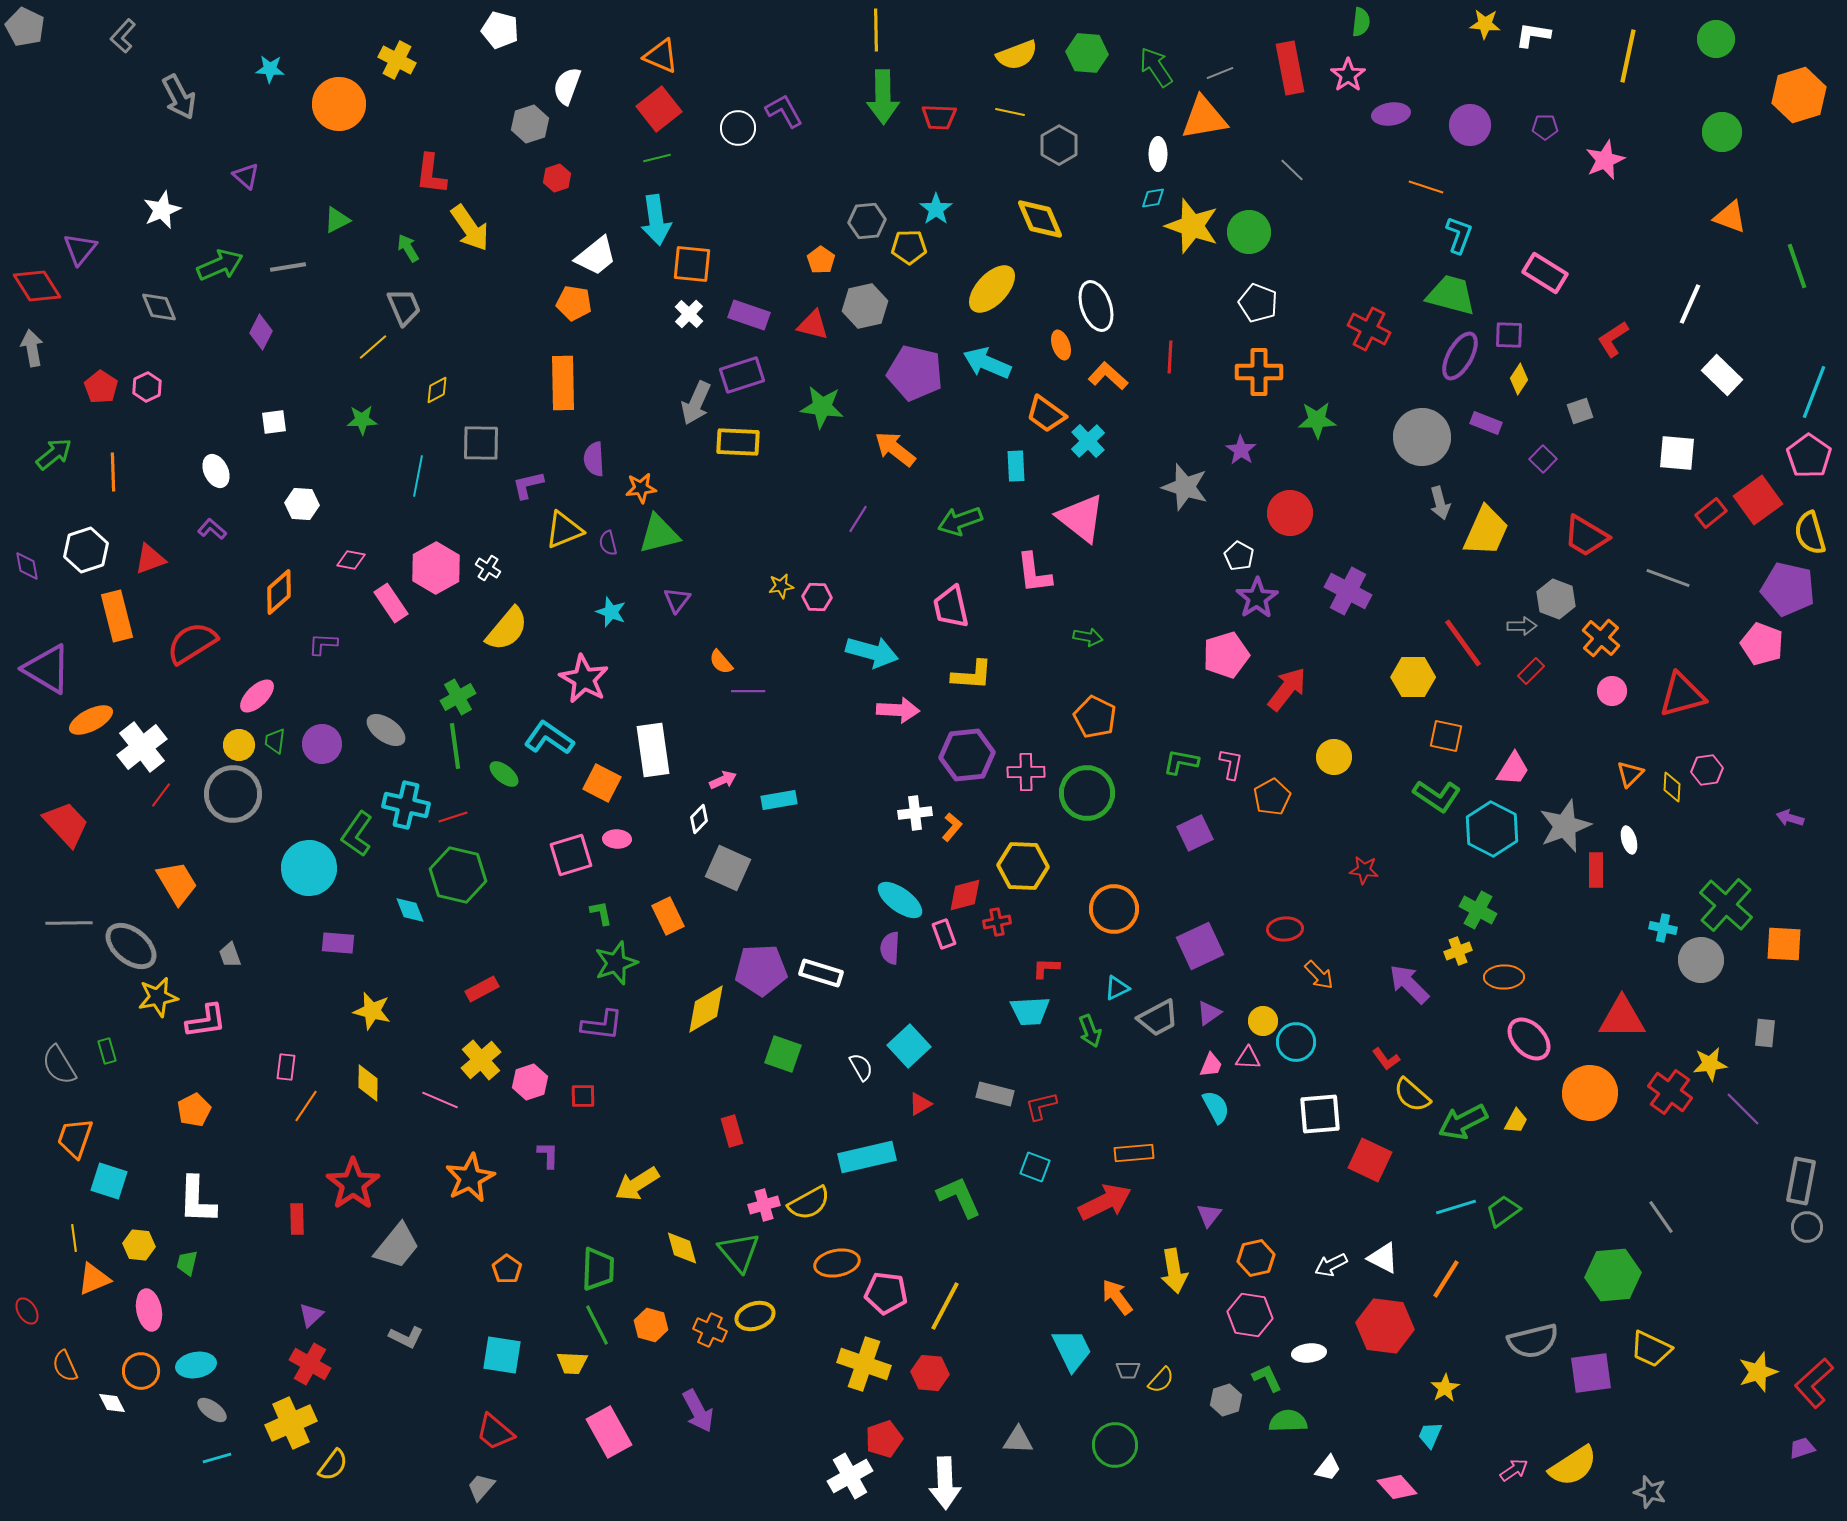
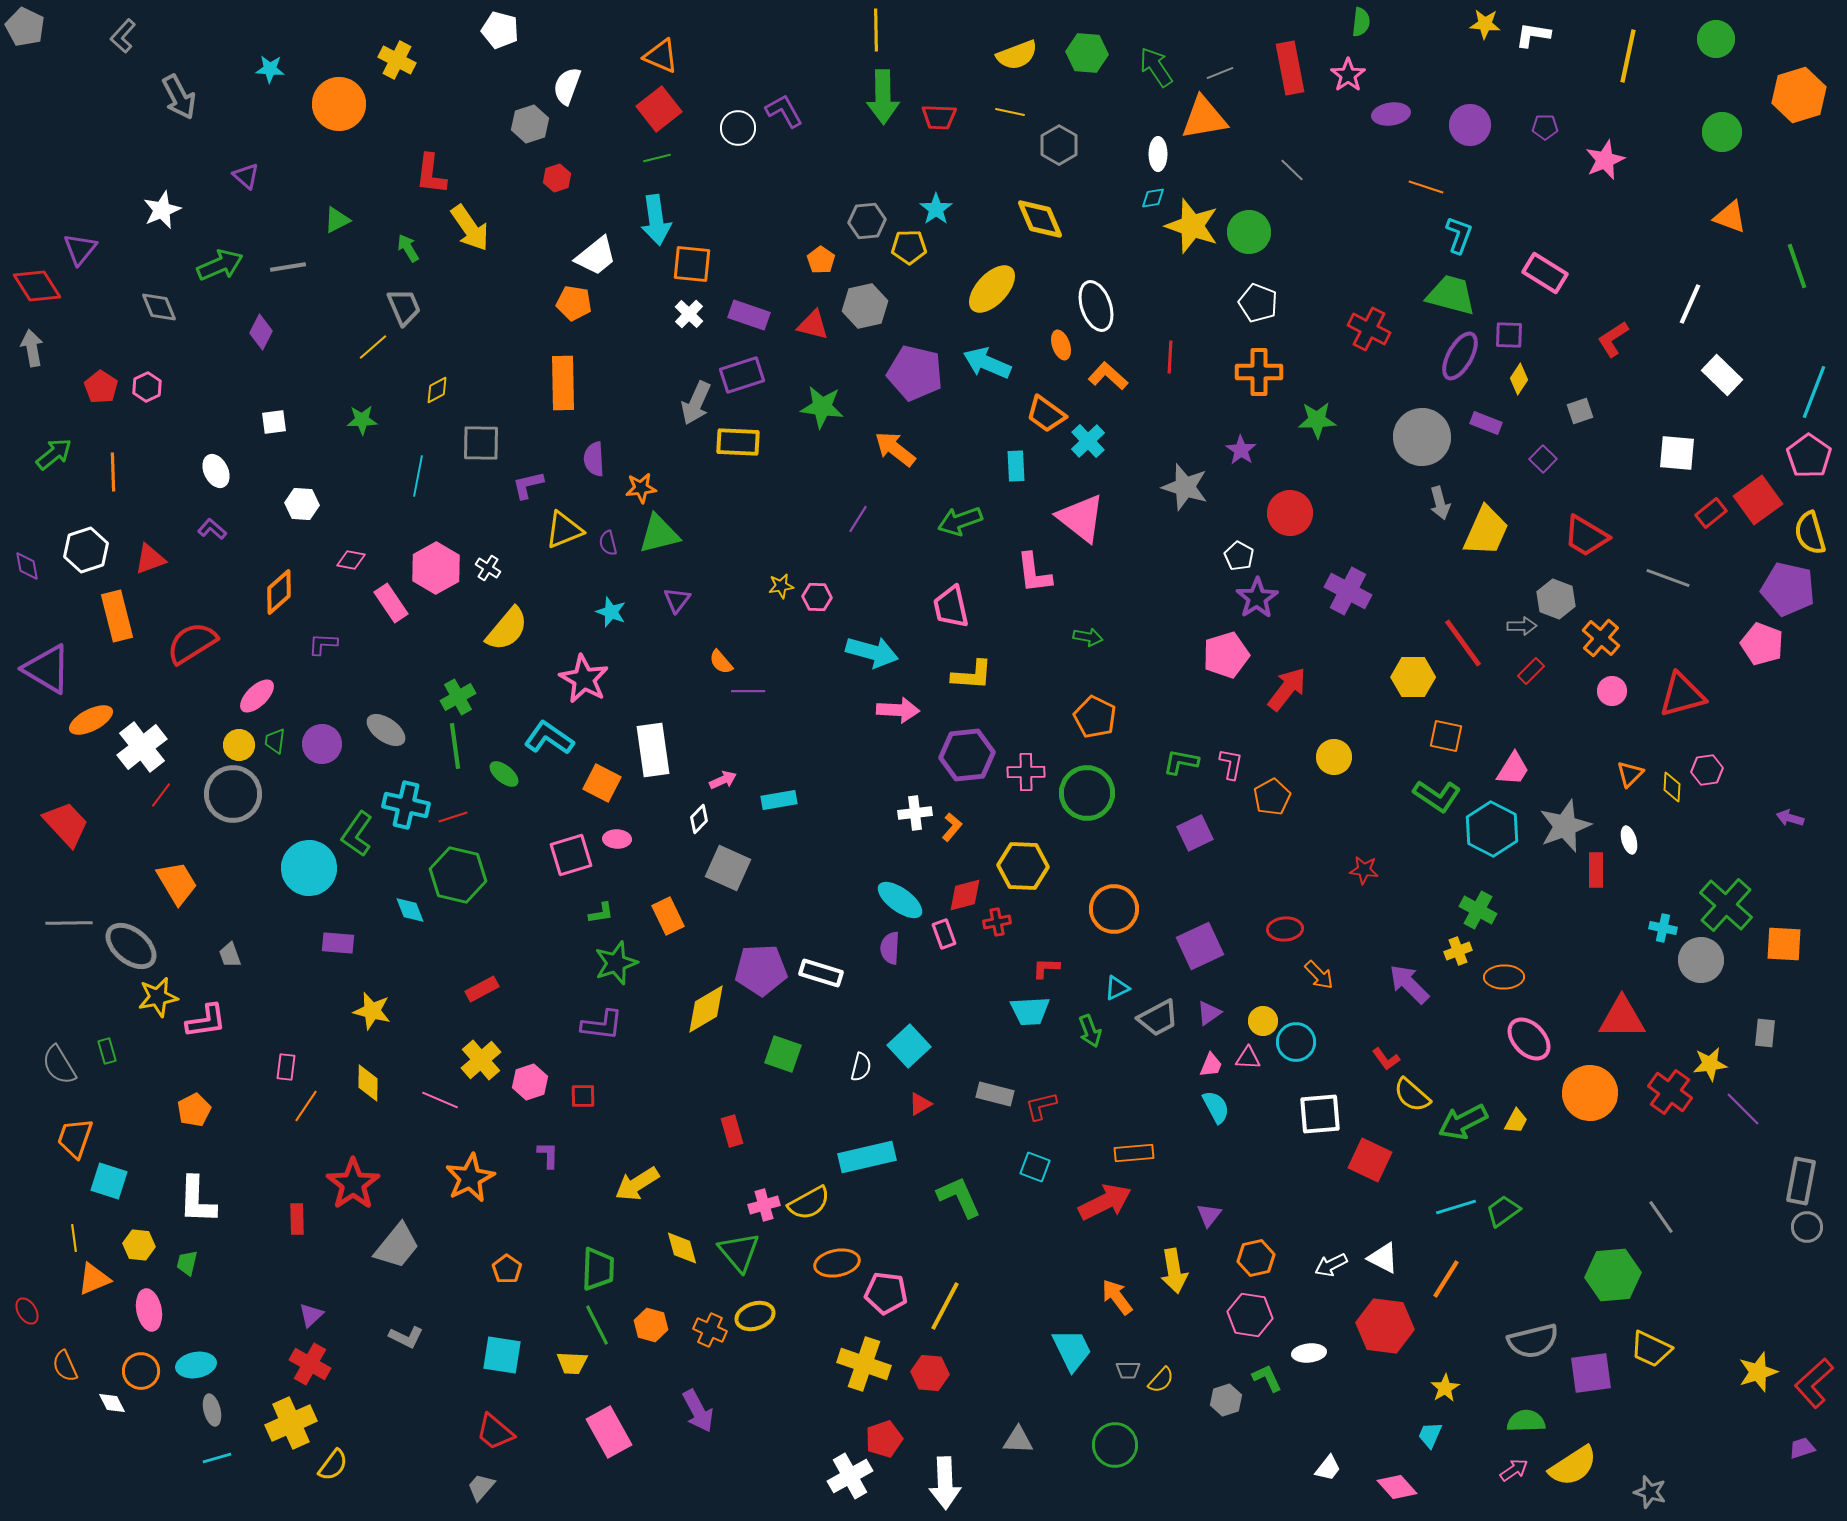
green L-shape at (601, 913): rotated 92 degrees clockwise
white semicircle at (861, 1067): rotated 44 degrees clockwise
gray ellipse at (212, 1410): rotated 40 degrees clockwise
green semicircle at (1288, 1421): moved 238 px right
